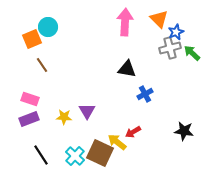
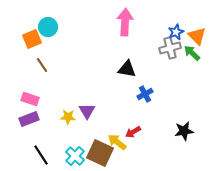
orange triangle: moved 38 px right, 17 px down
yellow star: moved 4 px right
black star: rotated 18 degrees counterclockwise
